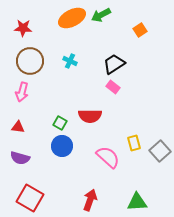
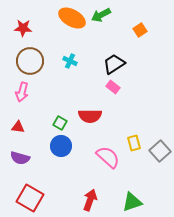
orange ellipse: rotated 56 degrees clockwise
blue circle: moved 1 px left
green triangle: moved 5 px left; rotated 15 degrees counterclockwise
